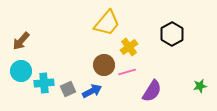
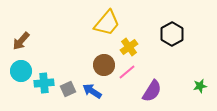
pink line: rotated 24 degrees counterclockwise
blue arrow: rotated 120 degrees counterclockwise
